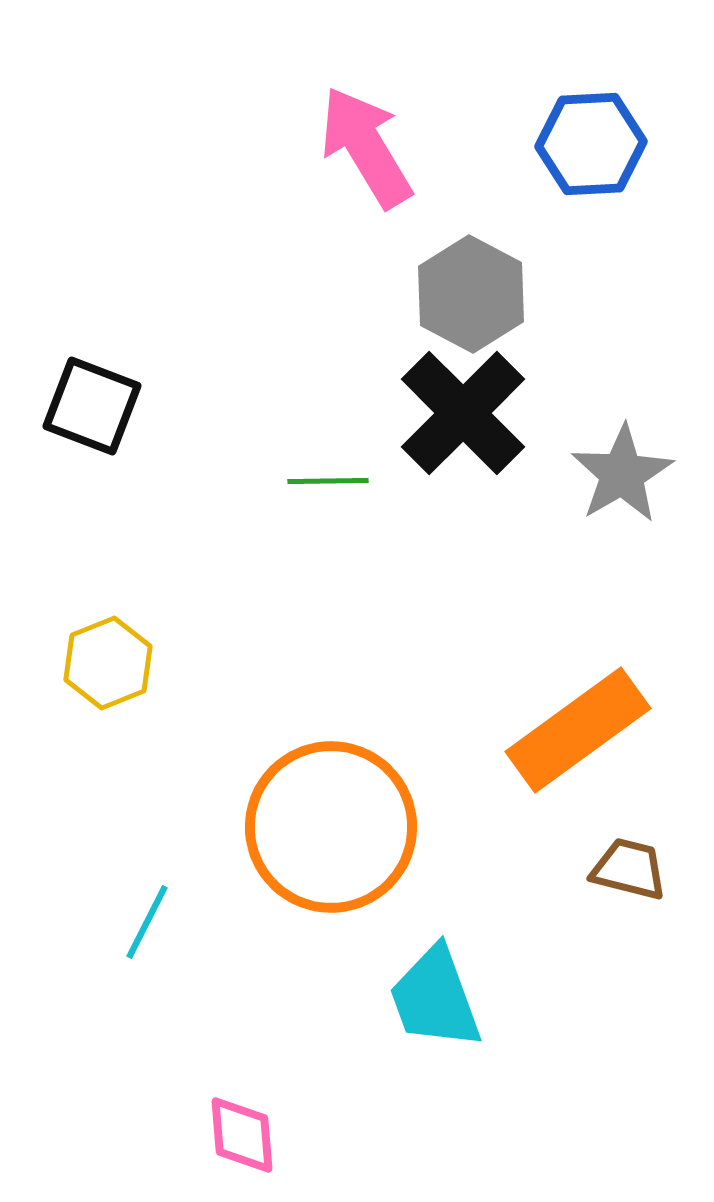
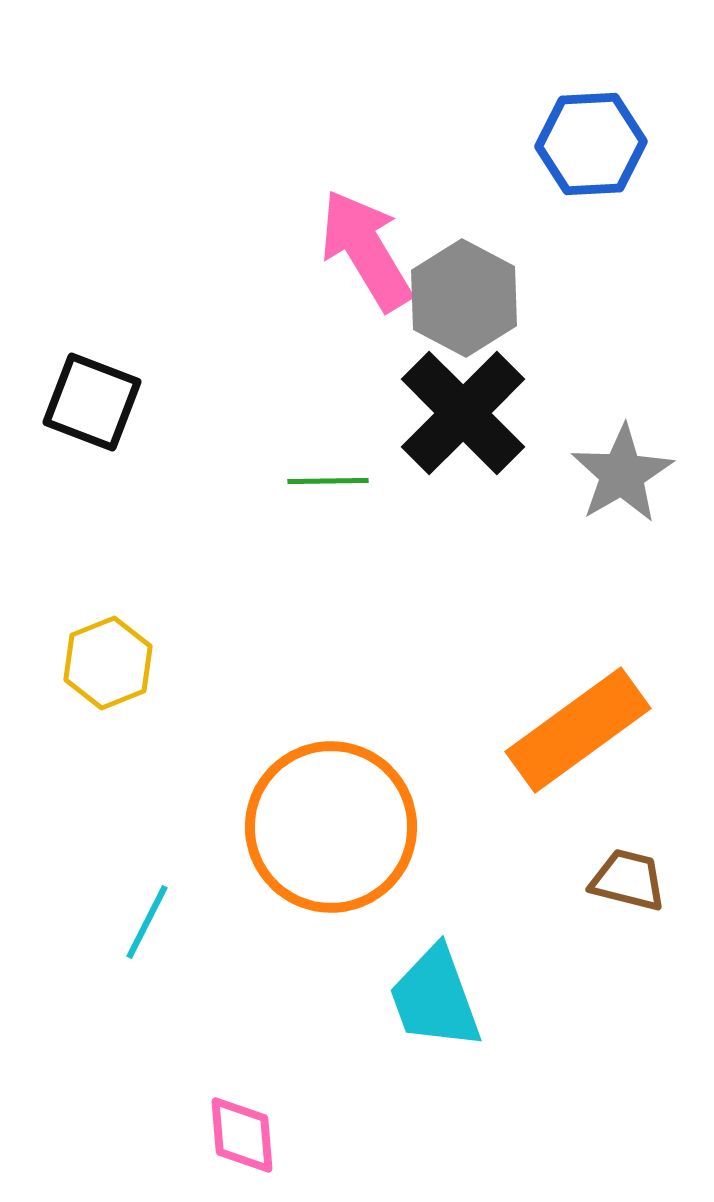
pink arrow: moved 103 px down
gray hexagon: moved 7 px left, 4 px down
black square: moved 4 px up
brown trapezoid: moved 1 px left, 11 px down
